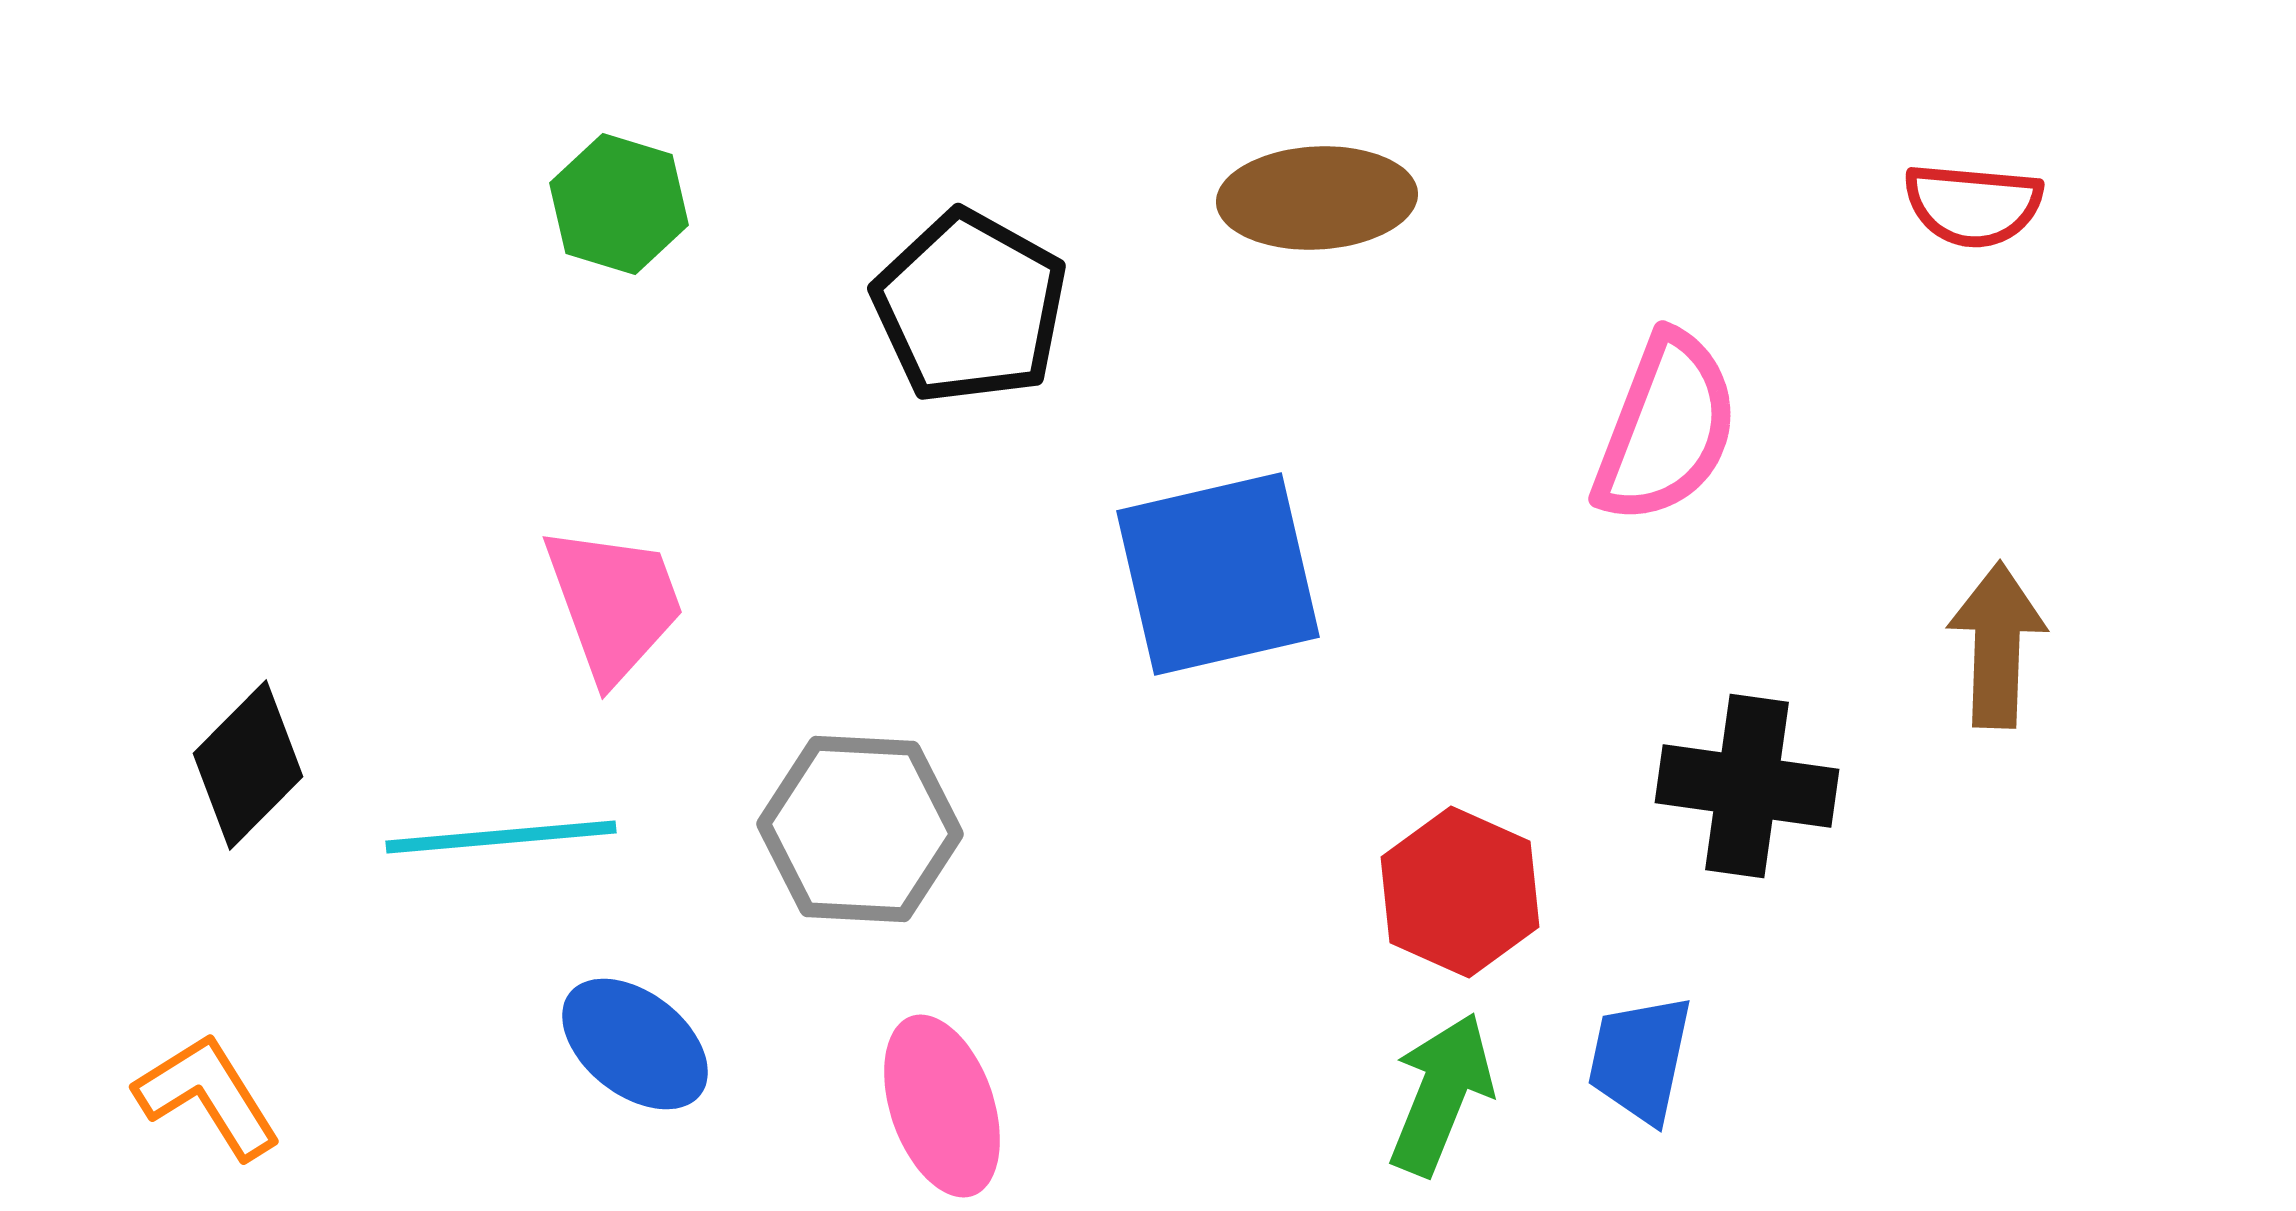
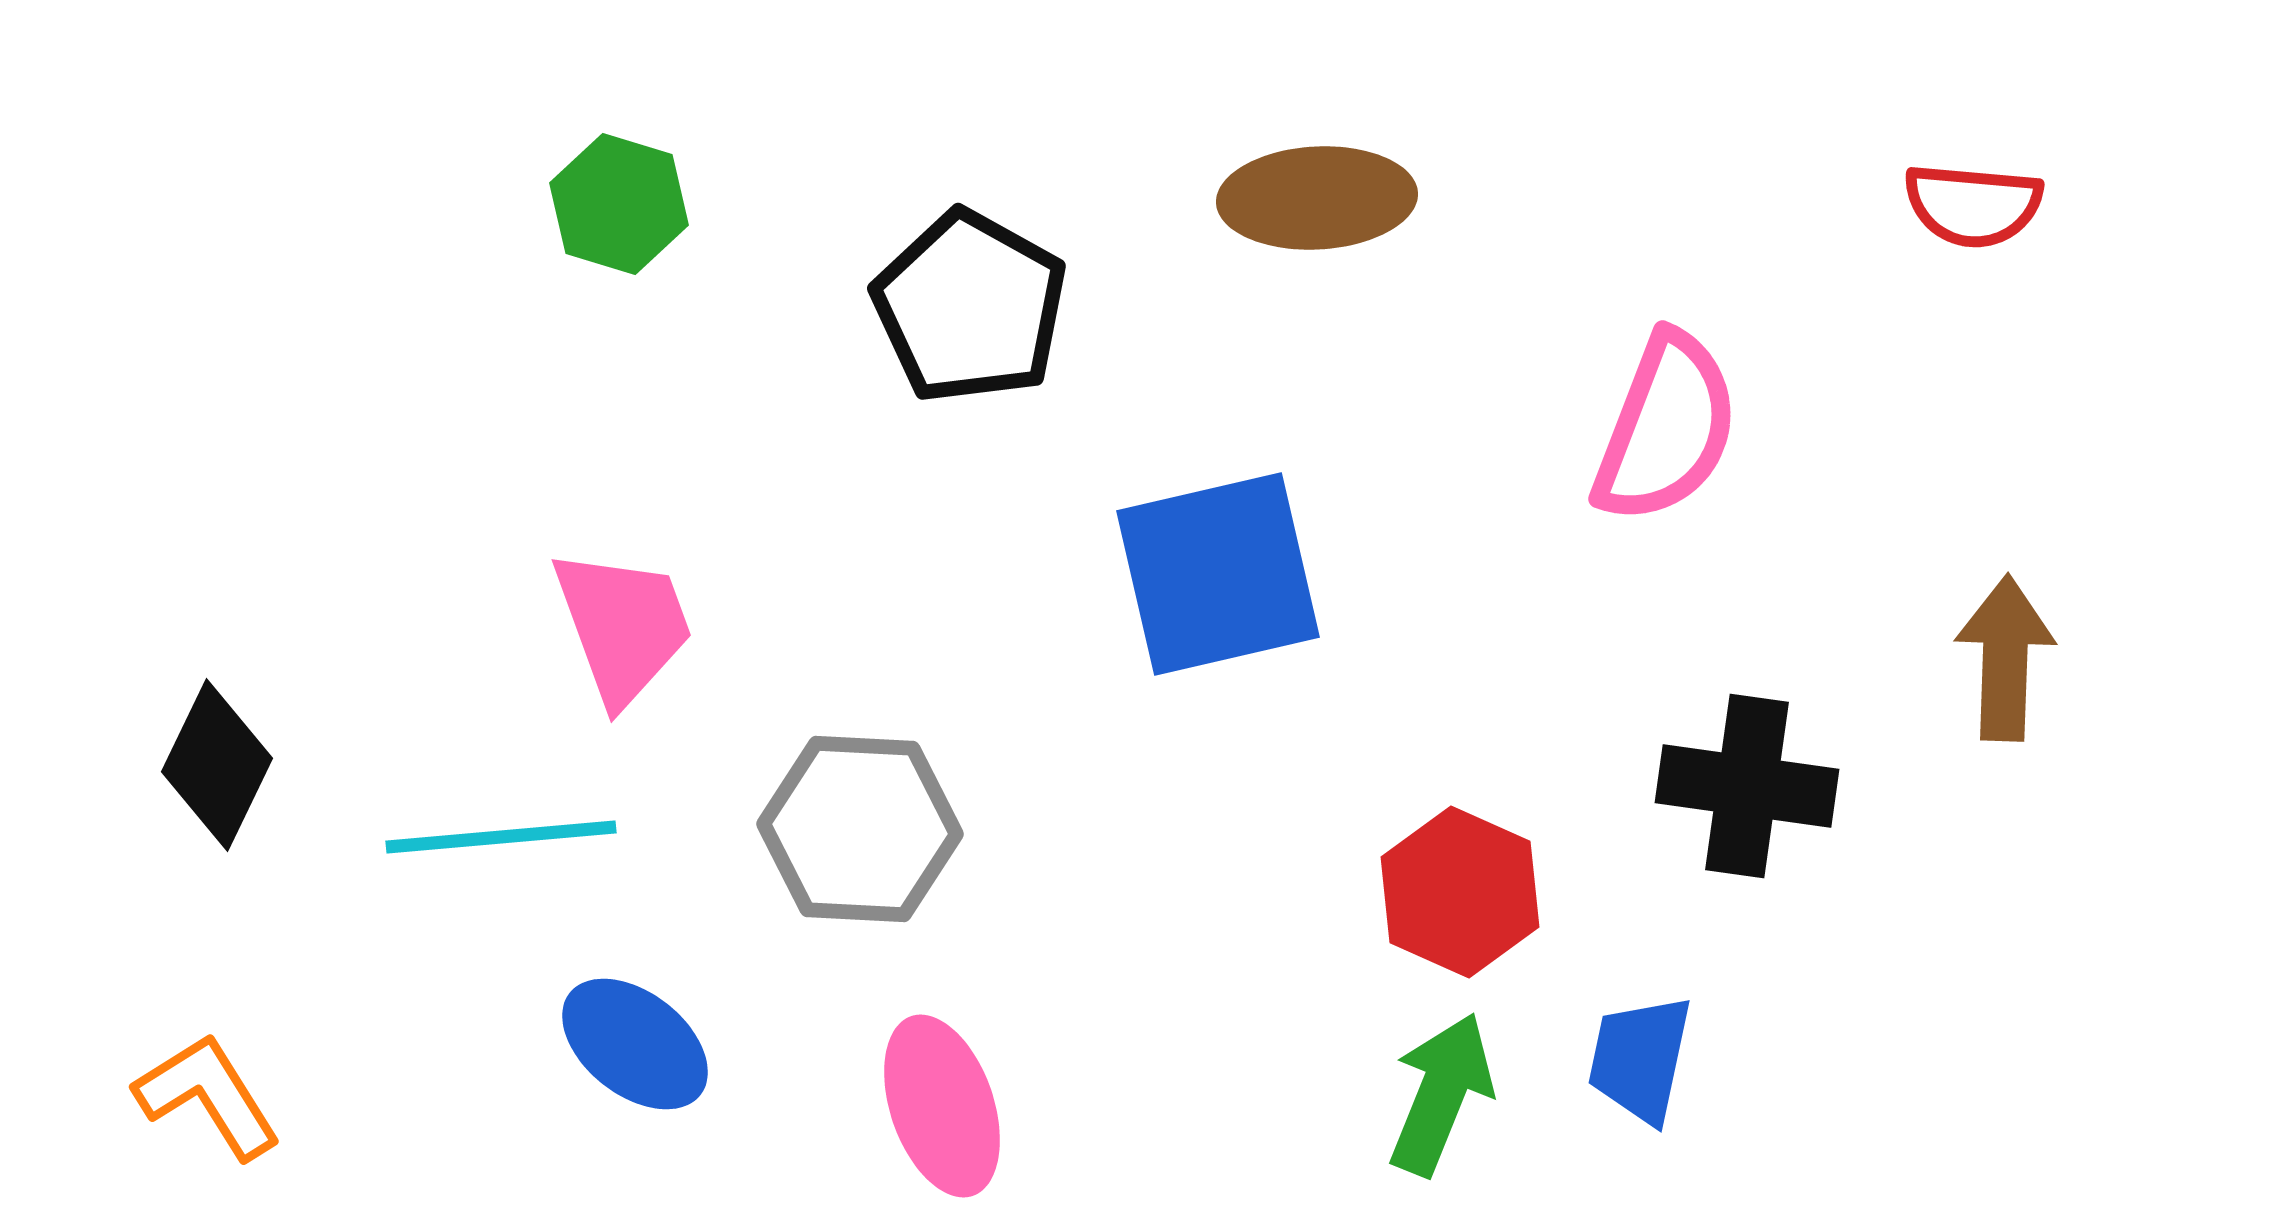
pink trapezoid: moved 9 px right, 23 px down
brown arrow: moved 8 px right, 13 px down
black diamond: moved 31 px left; rotated 19 degrees counterclockwise
